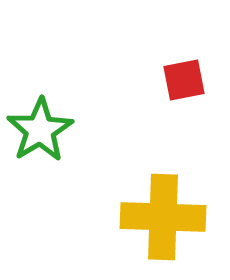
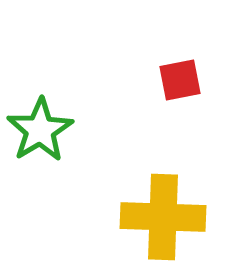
red square: moved 4 px left
